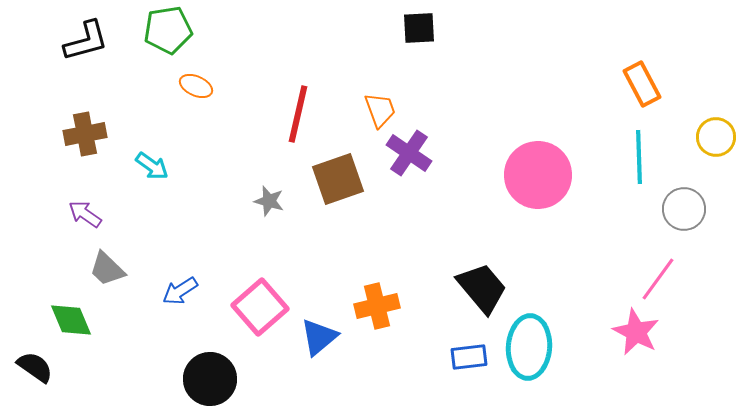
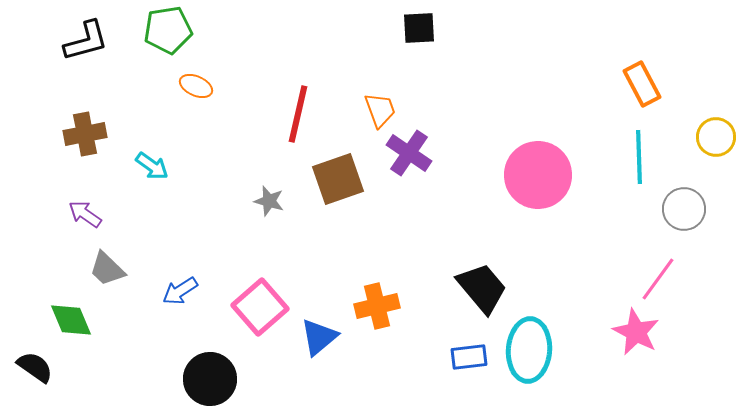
cyan ellipse: moved 3 px down
